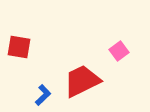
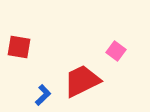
pink square: moved 3 px left; rotated 18 degrees counterclockwise
